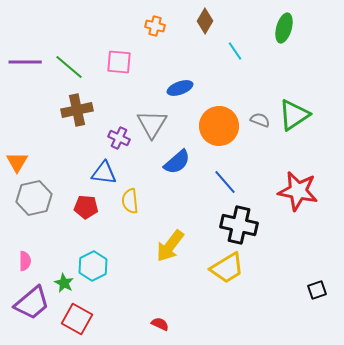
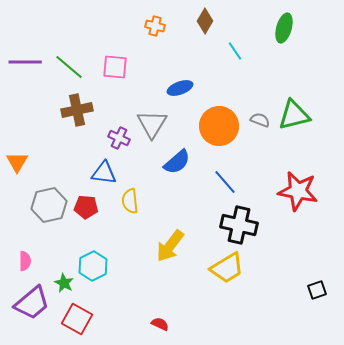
pink square: moved 4 px left, 5 px down
green triangle: rotated 20 degrees clockwise
gray hexagon: moved 15 px right, 7 px down
